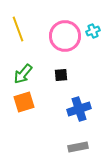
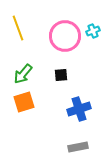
yellow line: moved 1 px up
